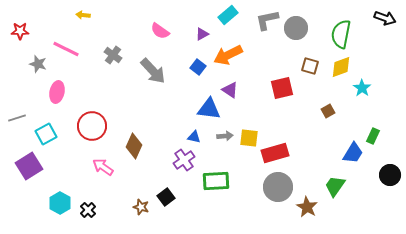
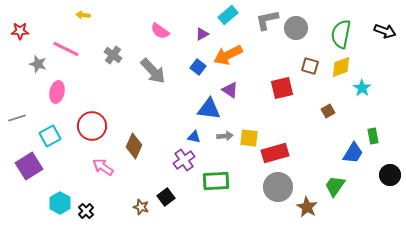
black arrow at (385, 18): moved 13 px down
cyan square at (46, 134): moved 4 px right, 2 px down
green rectangle at (373, 136): rotated 35 degrees counterclockwise
black cross at (88, 210): moved 2 px left, 1 px down
